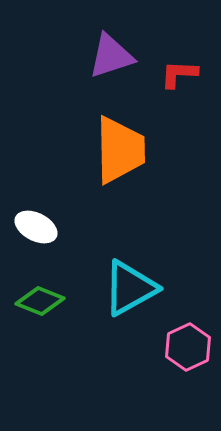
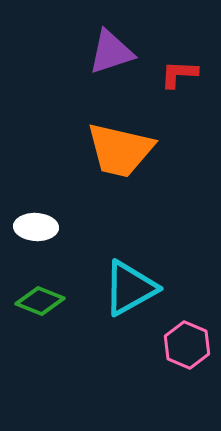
purple triangle: moved 4 px up
orange trapezoid: rotated 104 degrees clockwise
white ellipse: rotated 24 degrees counterclockwise
pink hexagon: moved 1 px left, 2 px up; rotated 12 degrees counterclockwise
